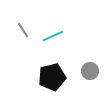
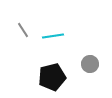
cyan line: rotated 15 degrees clockwise
gray circle: moved 7 px up
